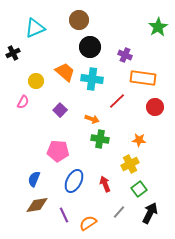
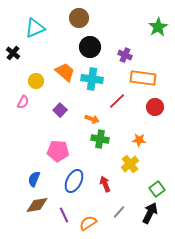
brown circle: moved 2 px up
black cross: rotated 24 degrees counterclockwise
yellow cross: rotated 12 degrees counterclockwise
green square: moved 18 px right
